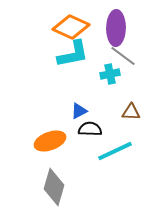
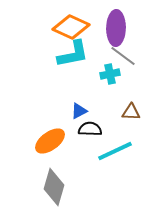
orange ellipse: rotated 16 degrees counterclockwise
